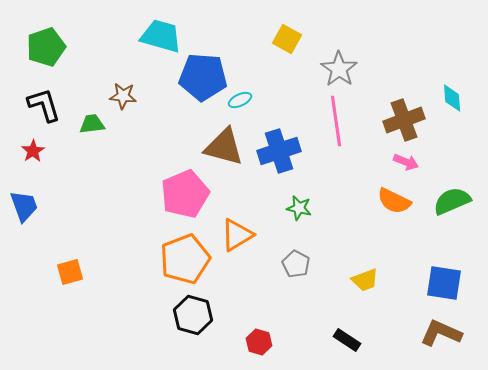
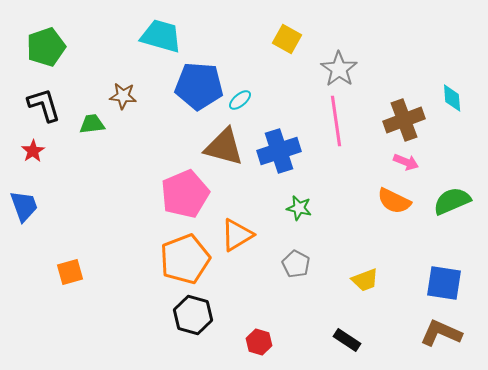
blue pentagon: moved 4 px left, 9 px down
cyan ellipse: rotated 15 degrees counterclockwise
